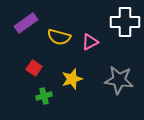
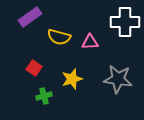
purple rectangle: moved 4 px right, 6 px up
pink triangle: rotated 24 degrees clockwise
gray star: moved 1 px left, 1 px up
